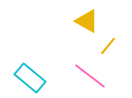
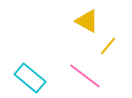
pink line: moved 5 px left
